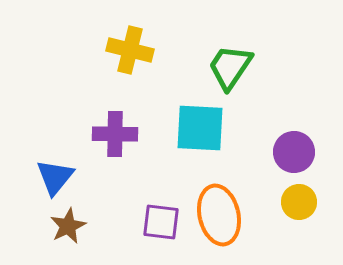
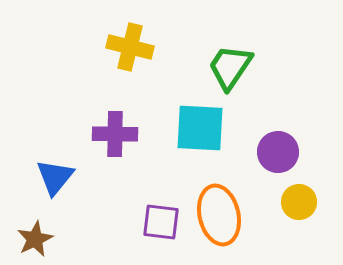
yellow cross: moved 3 px up
purple circle: moved 16 px left
brown star: moved 33 px left, 13 px down
